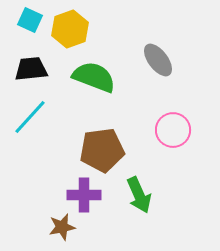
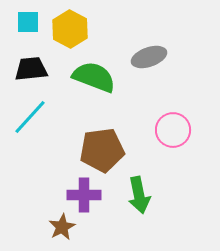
cyan square: moved 2 px left, 2 px down; rotated 25 degrees counterclockwise
yellow hexagon: rotated 12 degrees counterclockwise
gray ellipse: moved 9 px left, 3 px up; rotated 72 degrees counterclockwise
green arrow: rotated 12 degrees clockwise
brown star: rotated 16 degrees counterclockwise
